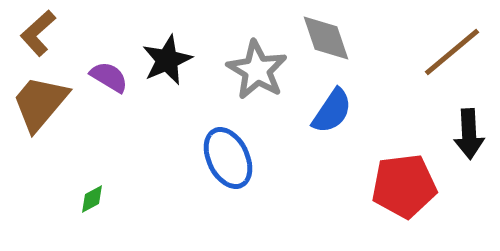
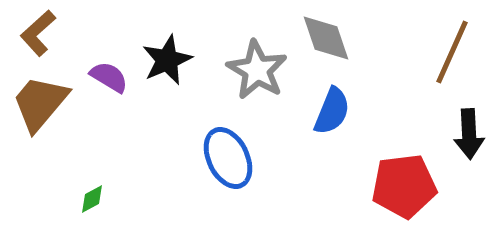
brown line: rotated 26 degrees counterclockwise
blue semicircle: rotated 12 degrees counterclockwise
